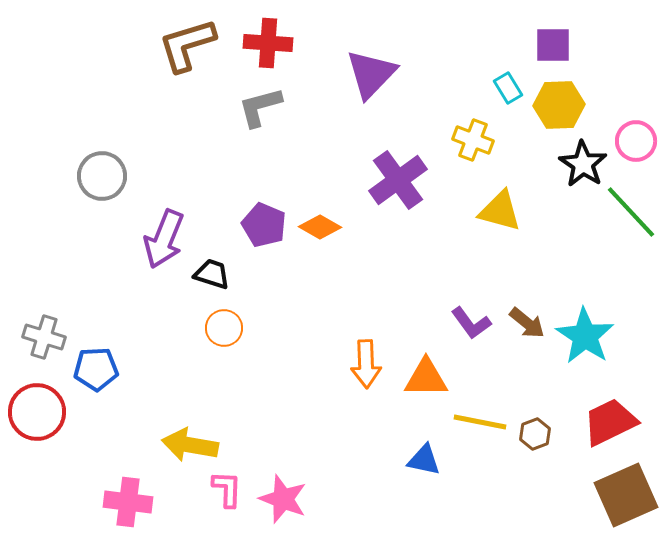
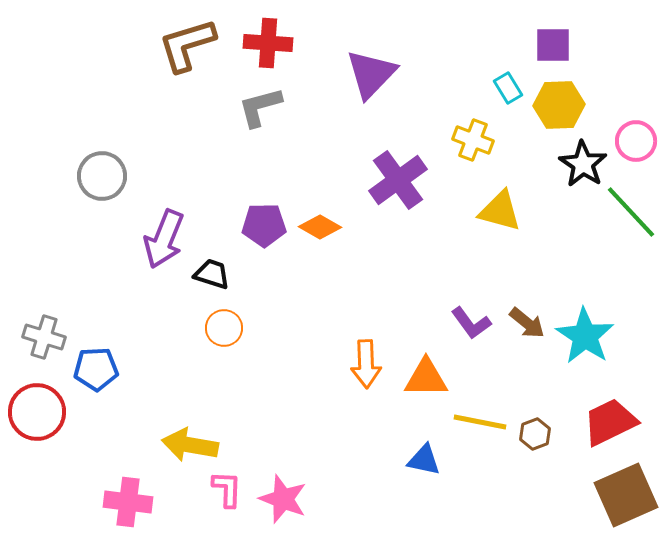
purple pentagon: rotated 24 degrees counterclockwise
